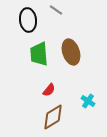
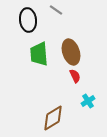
red semicircle: moved 26 px right, 14 px up; rotated 64 degrees counterclockwise
cyan cross: rotated 24 degrees clockwise
brown diamond: moved 1 px down
